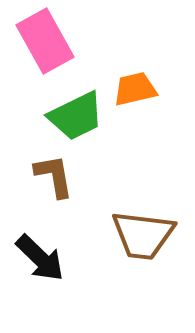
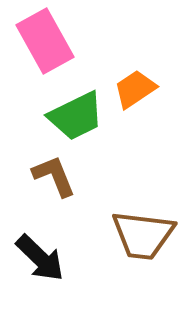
orange trapezoid: rotated 21 degrees counterclockwise
brown L-shape: rotated 12 degrees counterclockwise
